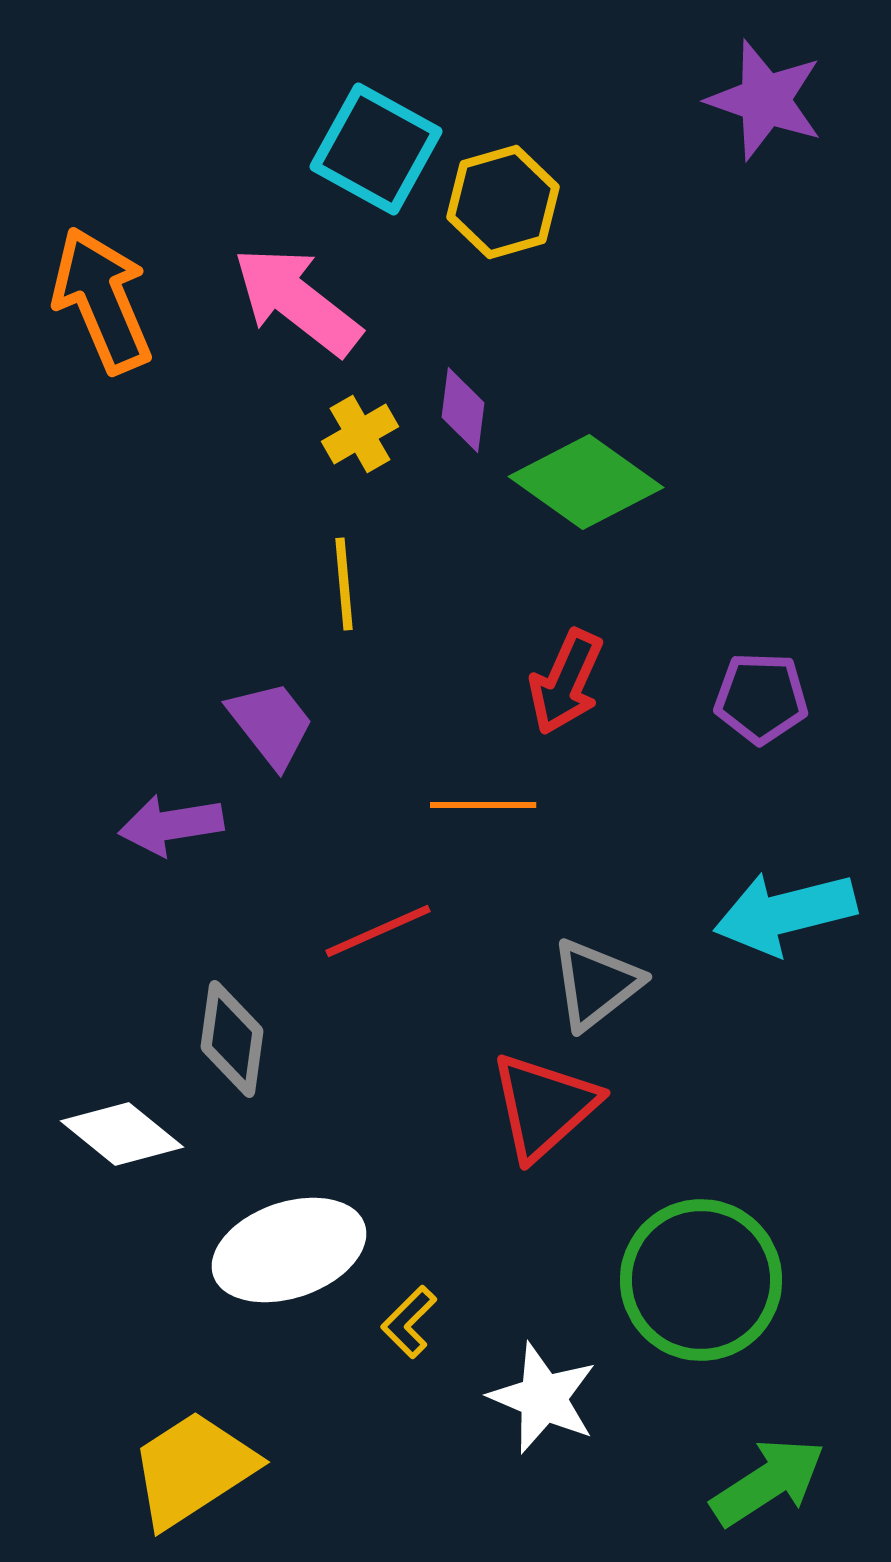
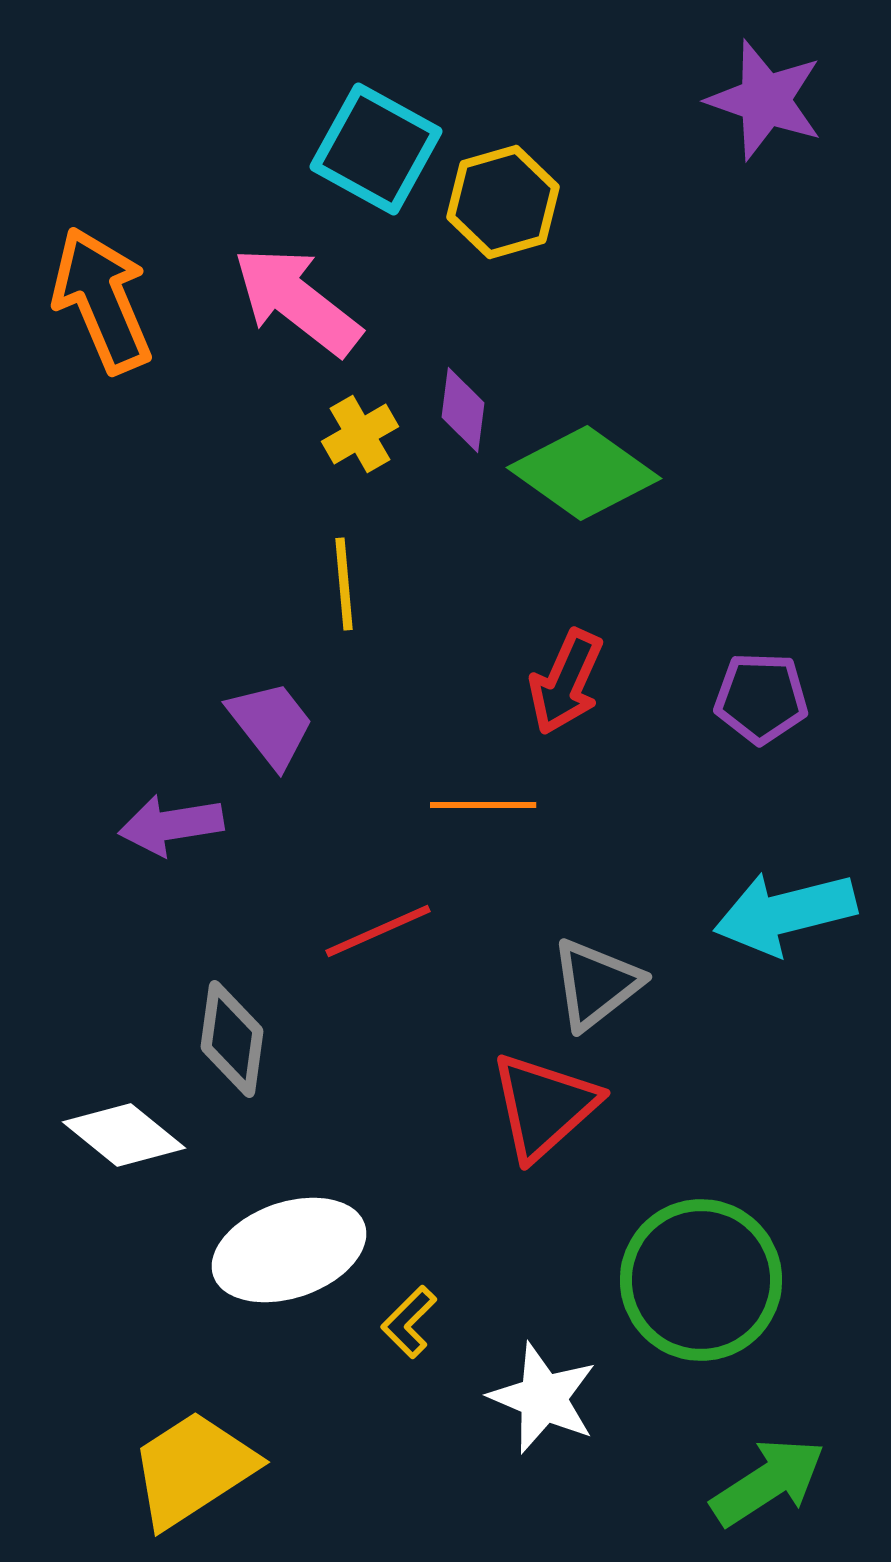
green diamond: moved 2 px left, 9 px up
white diamond: moved 2 px right, 1 px down
